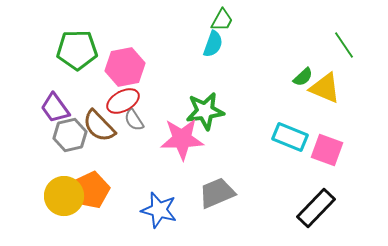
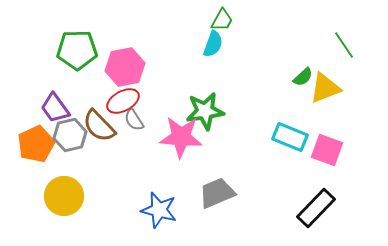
yellow triangle: rotated 44 degrees counterclockwise
pink star: moved 1 px left, 2 px up; rotated 6 degrees clockwise
orange pentagon: moved 55 px left, 46 px up
